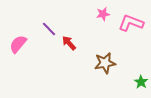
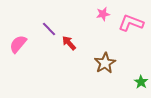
brown star: rotated 20 degrees counterclockwise
